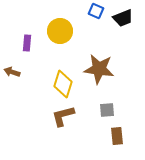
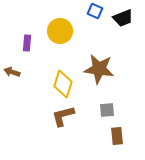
blue square: moved 1 px left
